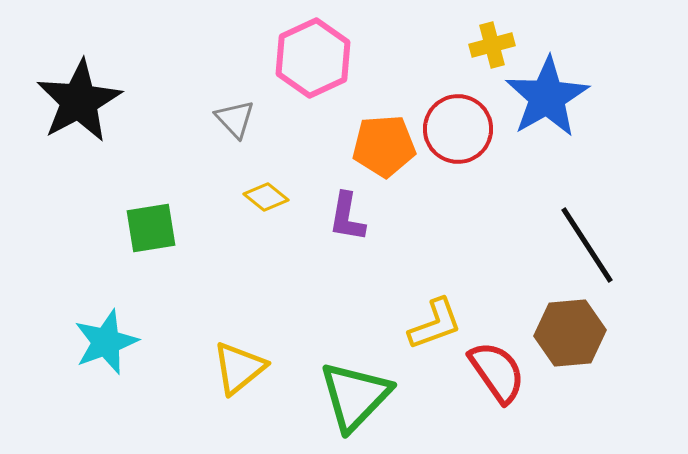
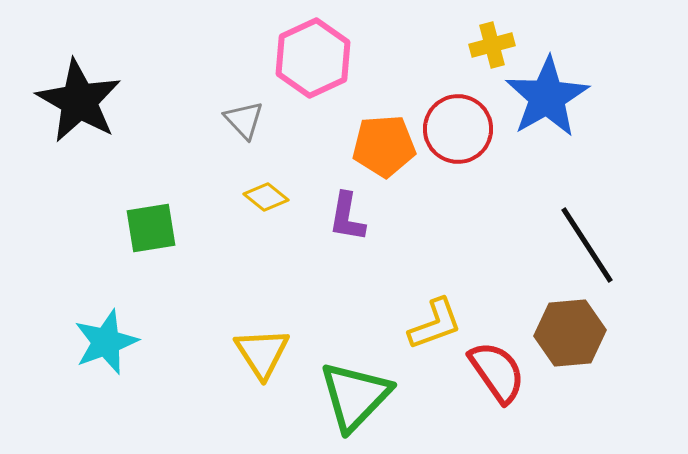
black star: rotated 14 degrees counterclockwise
gray triangle: moved 9 px right, 1 px down
yellow triangle: moved 23 px right, 15 px up; rotated 24 degrees counterclockwise
